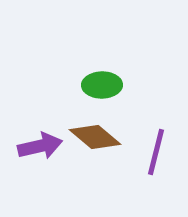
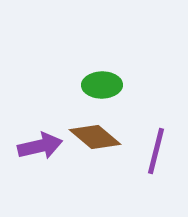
purple line: moved 1 px up
